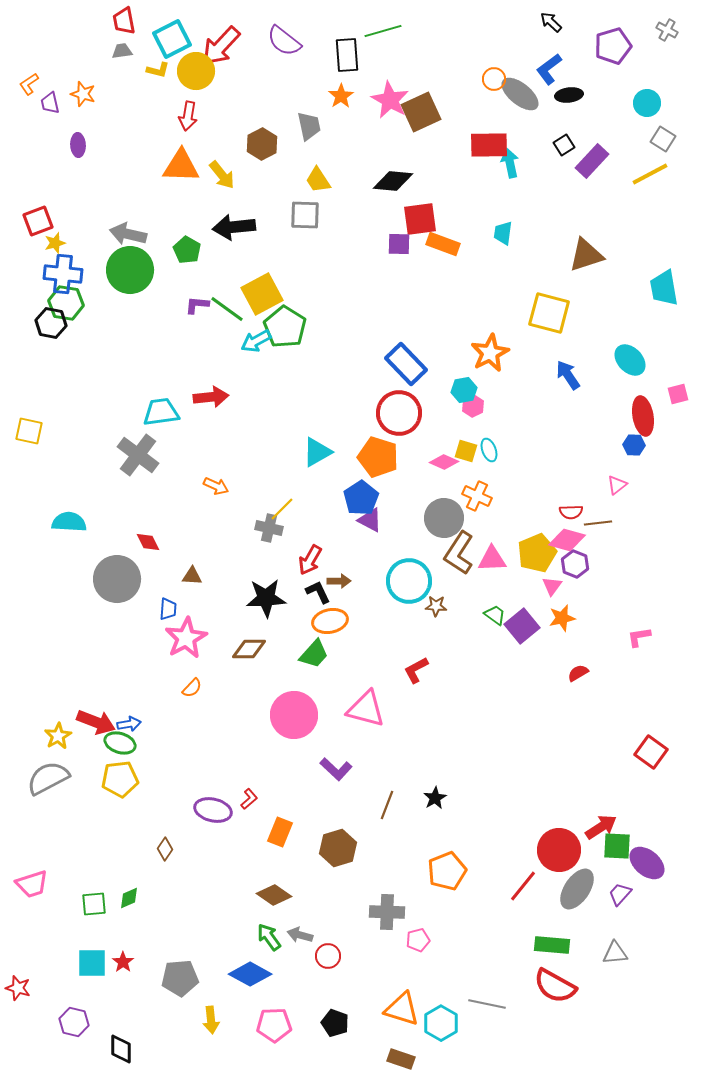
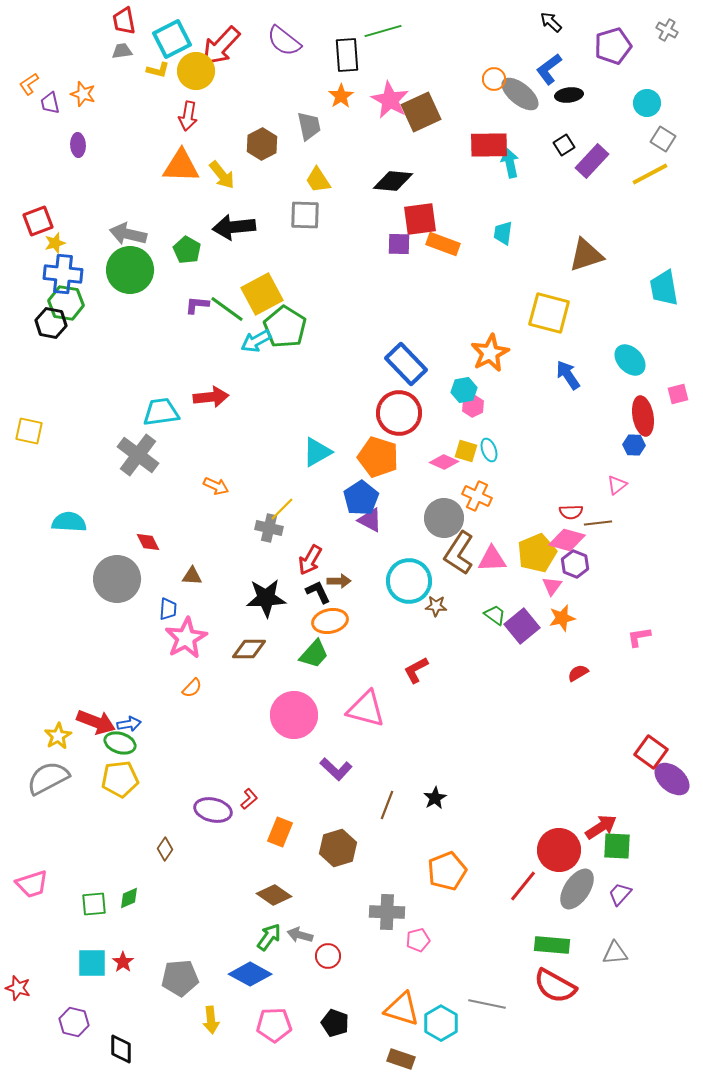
purple ellipse at (647, 863): moved 25 px right, 84 px up
green arrow at (269, 937): rotated 72 degrees clockwise
